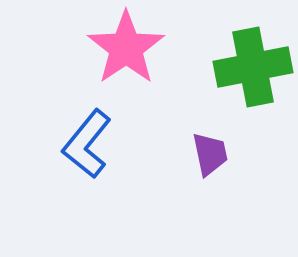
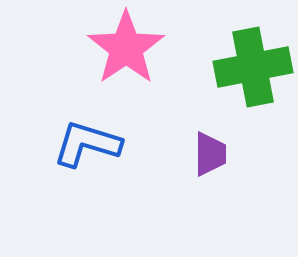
blue L-shape: rotated 68 degrees clockwise
purple trapezoid: rotated 12 degrees clockwise
